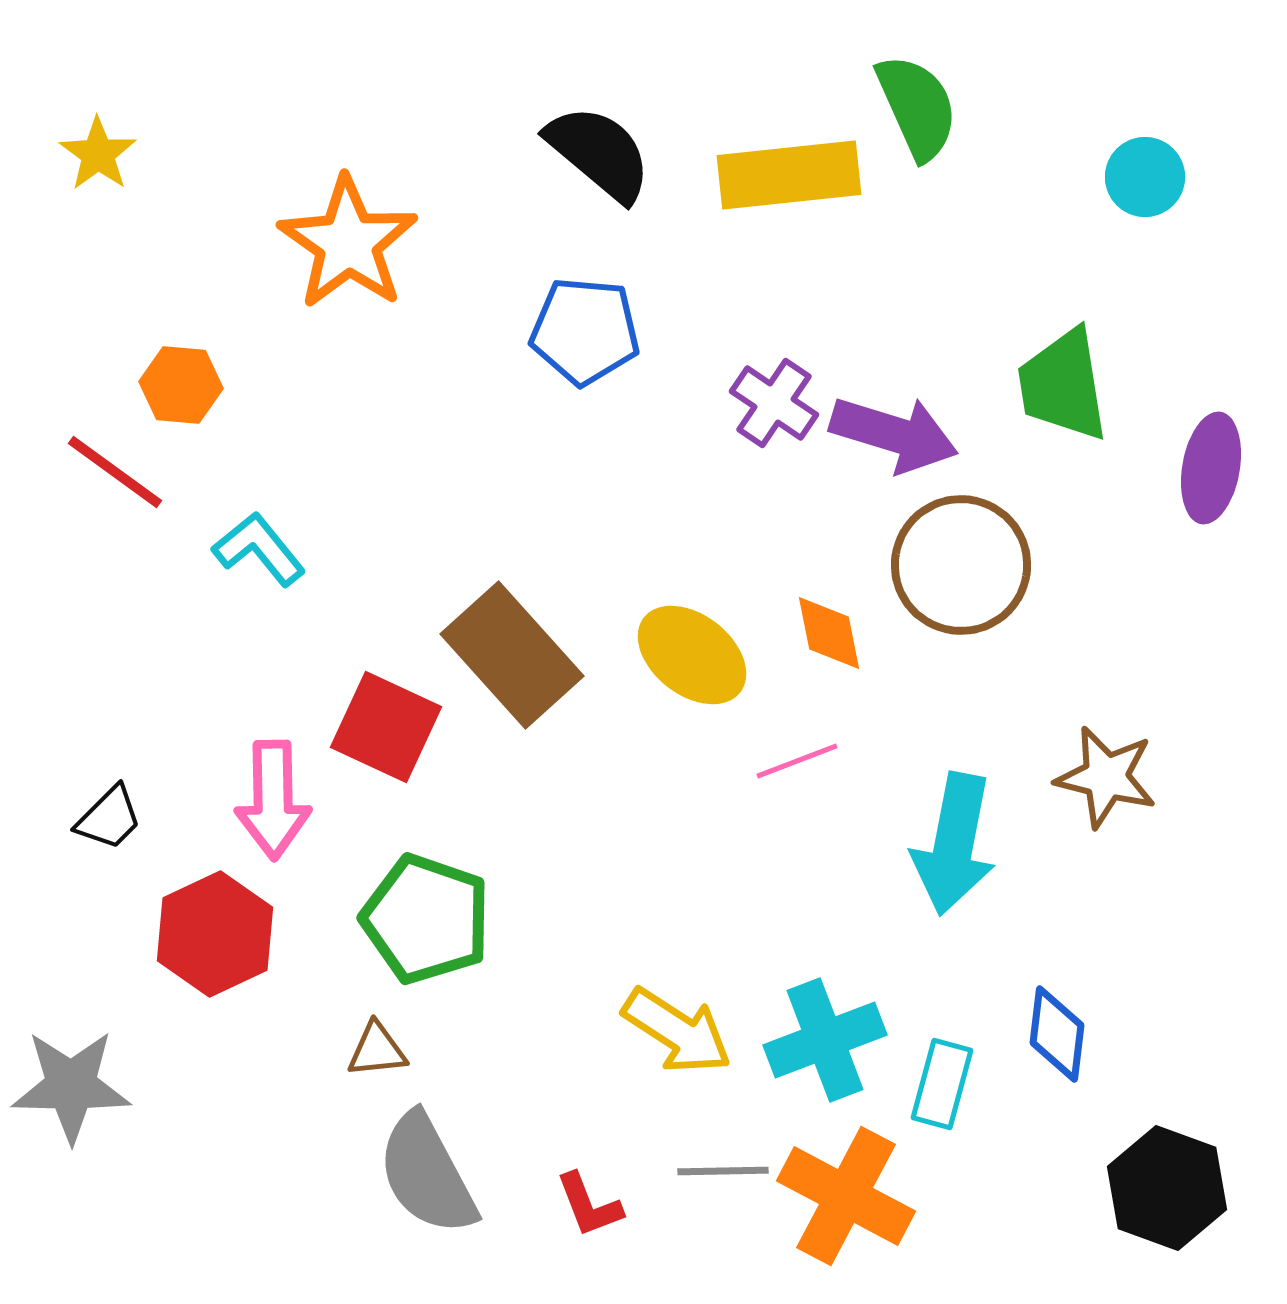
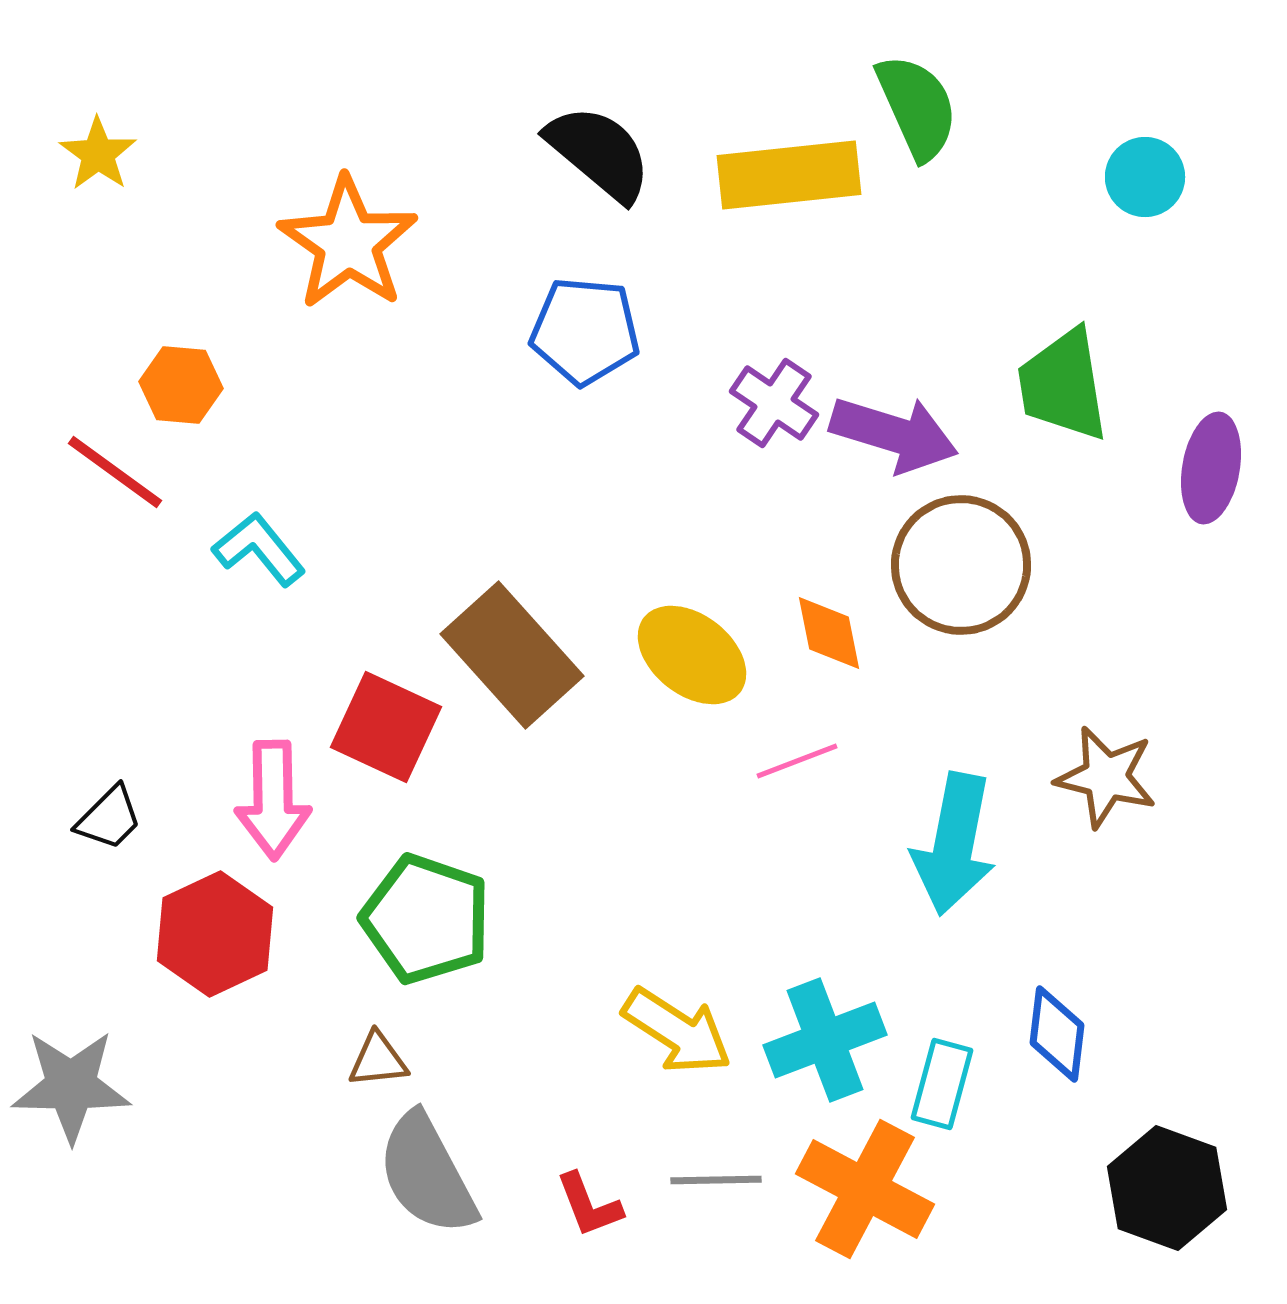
brown triangle: moved 1 px right, 10 px down
gray line: moved 7 px left, 9 px down
orange cross: moved 19 px right, 7 px up
